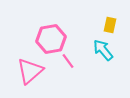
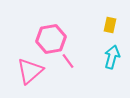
cyan arrow: moved 9 px right, 7 px down; rotated 55 degrees clockwise
